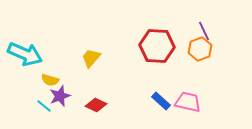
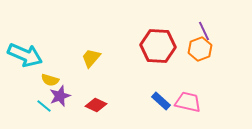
red hexagon: moved 1 px right
cyan arrow: moved 1 px down
